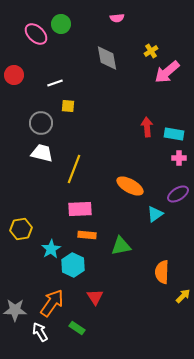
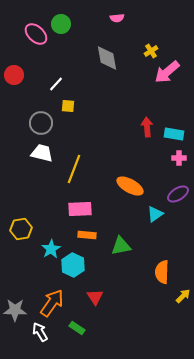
white line: moved 1 px right, 1 px down; rotated 28 degrees counterclockwise
